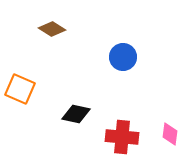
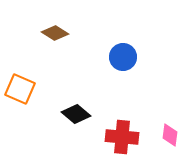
brown diamond: moved 3 px right, 4 px down
black diamond: rotated 28 degrees clockwise
pink diamond: moved 1 px down
